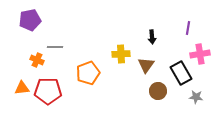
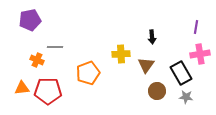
purple line: moved 8 px right, 1 px up
brown circle: moved 1 px left
gray star: moved 10 px left
